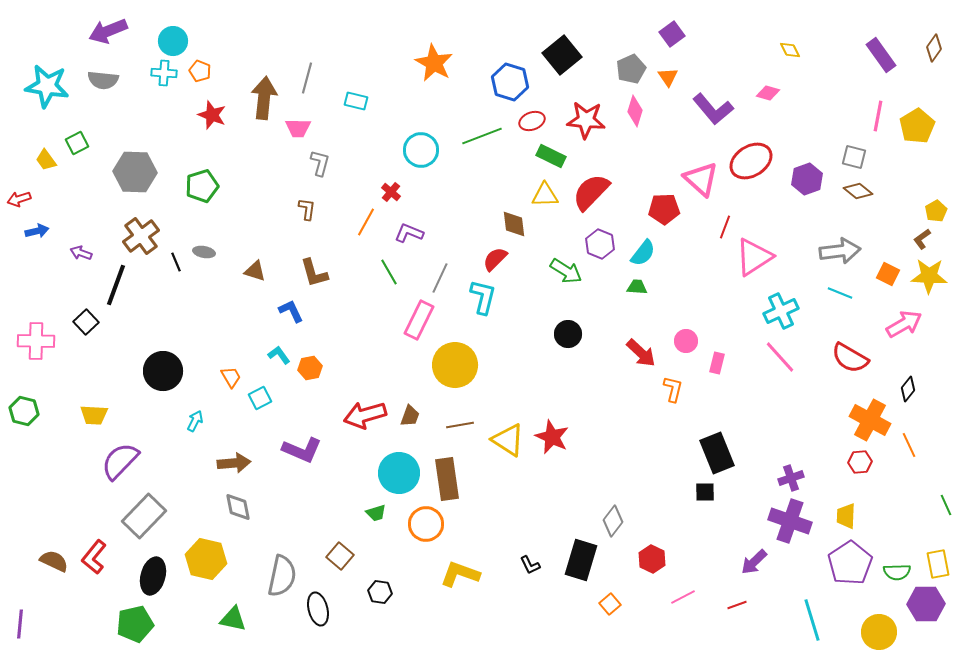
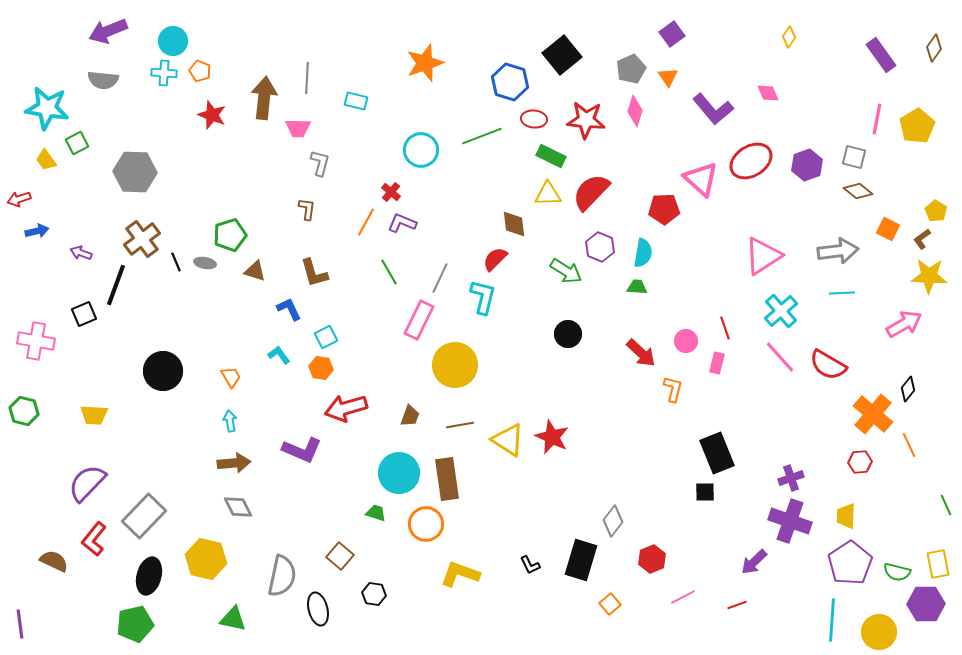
yellow diamond at (790, 50): moved 1 px left, 13 px up; rotated 60 degrees clockwise
orange star at (434, 63): moved 9 px left; rotated 24 degrees clockwise
gray line at (307, 78): rotated 12 degrees counterclockwise
cyan star at (47, 86): moved 22 px down
pink diamond at (768, 93): rotated 50 degrees clockwise
pink line at (878, 116): moved 1 px left, 3 px down
red ellipse at (532, 121): moved 2 px right, 2 px up; rotated 25 degrees clockwise
purple hexagon at (807, 179): moved 14 px up
green pentagon at (202, 186): moved 28 px right, 49 px down
yellow triangle at (545, 195): moved 3 px right, 1 px up
yellow pentagon at (936, 211): rotated 10 degrees counterclockwise
red line at (725, 227): moved 101 px down; rotated 40 degrees counterclockwise
purple L-shape at (409, 233): moved 7 px left, 10 px up
brown cross at (141, 236): moved 1 px right, 3 px down
purple hexagon at (600, 244): moved 3 px down
gray arrow at (840, 251): moved 2 px left
gray ellipse at (204, 252): moved 1 px right, 11 px down
cyan semicircle at (643, 253): rotated 28 degrees counterclockwise
pink triangle at (754, 257): moved 9 px right, 1 px up
orange square at (888, 274): moved 45 px up
cyan line at (840, 293): moved 2 px right; rotated 25 degrees counterclockwise
blue L-shape at (291, 311): moved 2 px left, 2 px up
cyan cross at (781, 311): rotated 16 degrees counterclockwise
black square at (86, 322): moved 2 px left, 8 px up; rotated 20 degrees clockwise
pink cross at (36, 341): rotated 9 degrees clockwise
red semicircle at (850, 358): moved 22 px left, 7 px down
orange hexagon at (310, 368): moved 11 px right; rotated 20 degrees clockwise
cyan square at (260, 398): moved 66 px right, 61 px up
red arrow at (365, 415): moved 19 px left, 7 px up
orange cross at (870, 420): moved 3 px right, 6 px up; rotated 12 degrees clockwise
cyan arrow at (195, 421): moved 35 px right; rotated 35 degrees counterclockwise
purple semicircle at (120, 461): moved 33 px left, 22 px down
gray diamond at (238, 507): rotated 16 degrees counterclockwise
green trapezoid at (376, 513): rotated 145 degrees counterclockwise
red L-shape at (94, 557): moved 18 px up
red hexagon at (652, 559): rotated 12 degrees clockwise
green semicircle at (897, 572): rotated 16 degrees clockwise
black ellipse at (153, 576): moved 4 px left
black hexagon at (380, 592): moved 6 px left, 2 px down
cyan line at (812, 620): moved 20 px right; rotated 21 degrees clockwise
purple line at (20, 624): rotated 12 degrees counterclockwise
